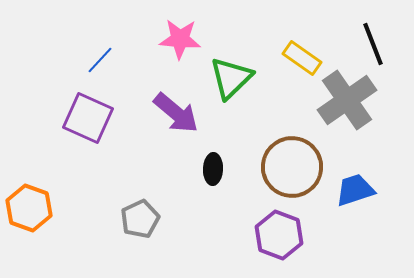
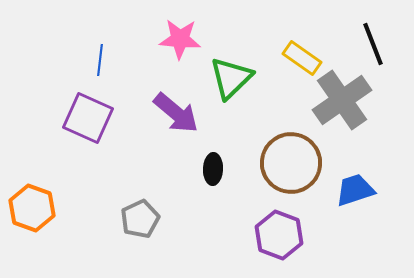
blue line: rotated 36 degrees counterclockwise
gray cross: moved 5 px left
brown circle: moved 1 px left, 4 px up
orange hexagon: moved 3 px right
